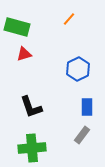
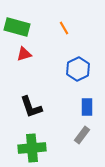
orange line: moved 5 px left, 9 px down; rotated 72 degrees counterclockwise
